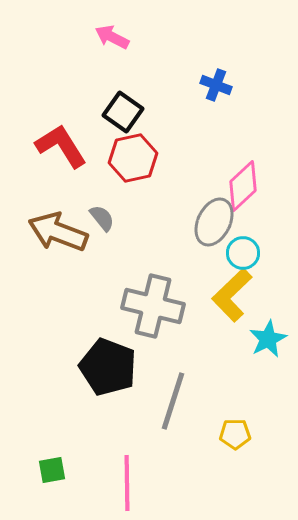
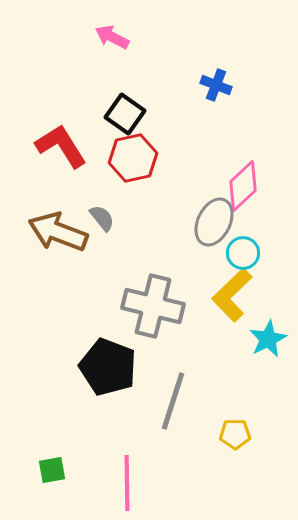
black square: moved 2 px right, 2 px down
